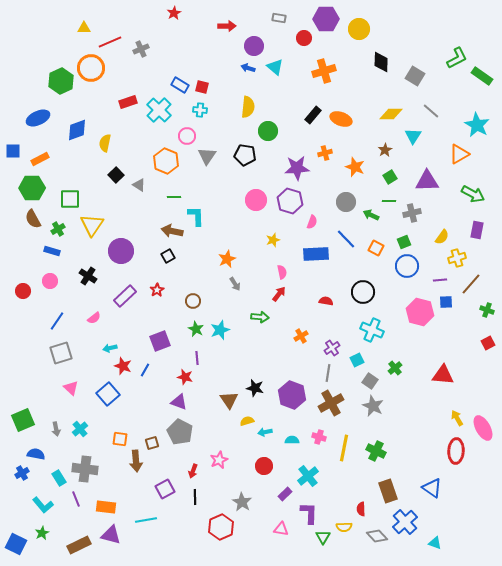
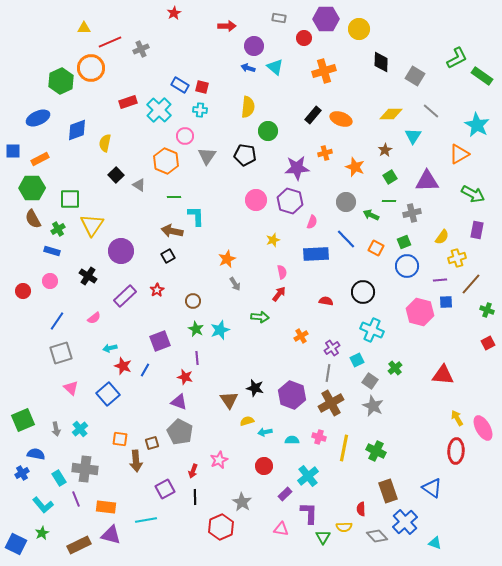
pink circle at (187, 136): moved 2 px left
